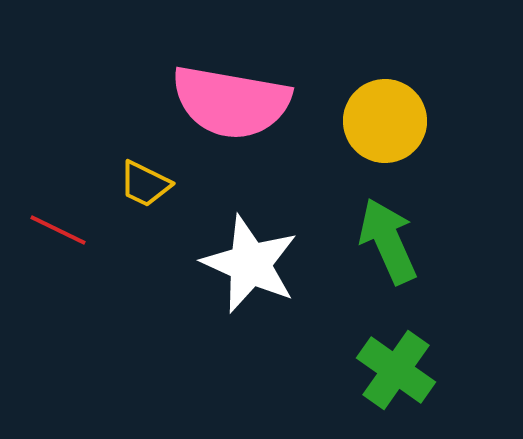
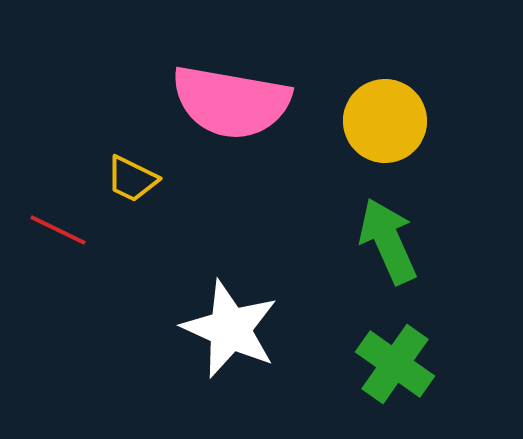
yellow trapezoid: moved 13 px left, 5 px up
white star: moved 20 px left, 65 px down
green cross: moved 1 px left, 6 px up
